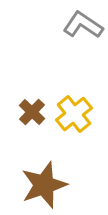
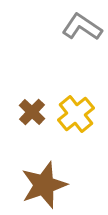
gray L-shape: moved 1 px left, 2 px down
yellow cross: moved 2 px right
